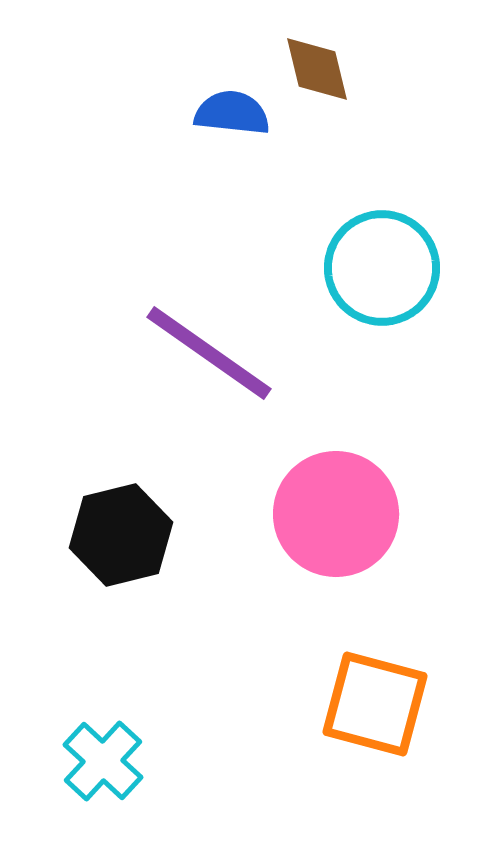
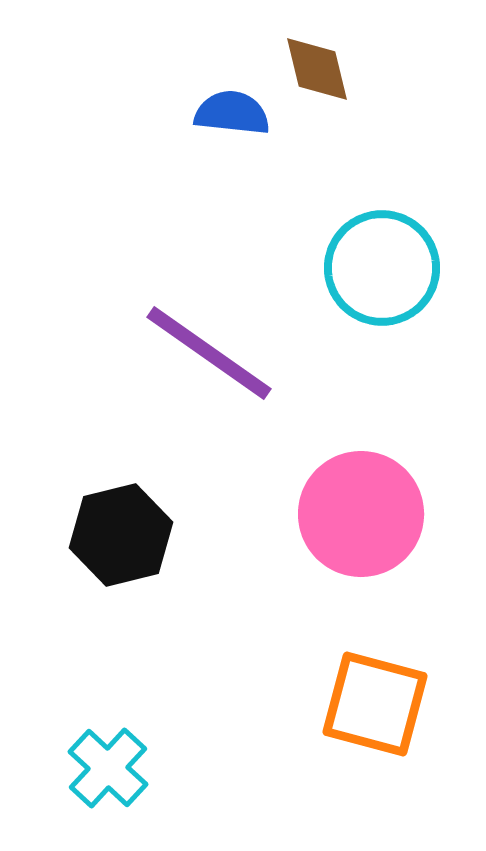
pink circle: moved 25 px right
cyan cross: moved 5 px right, 7 px down
